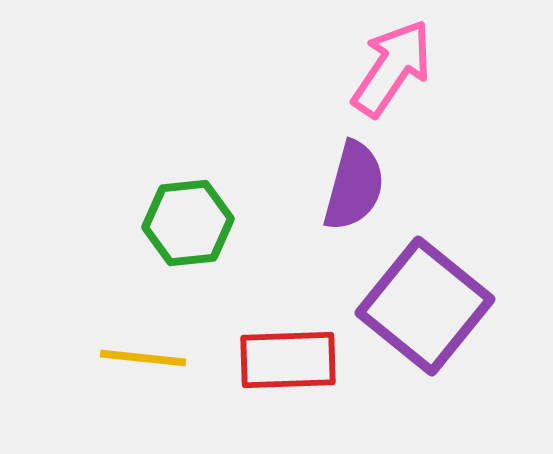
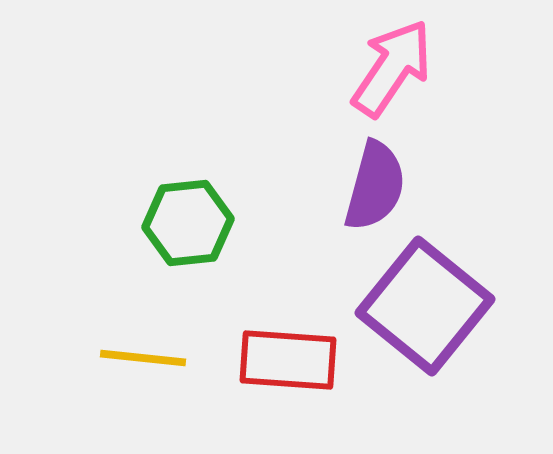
purple semicircle: moved 21 px right
red rectangle: rotated 6 degrees clockwise
